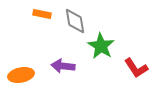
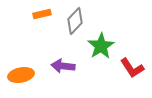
orange rectangle: rotated 24 degrees counterclockwise
gray diamond: rotated 52 degrees clockwise
green star: rotated 8 degrees clockwise
red L-shape: moved 4 px left
